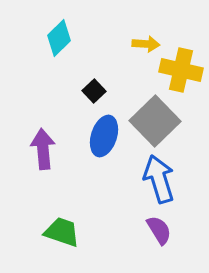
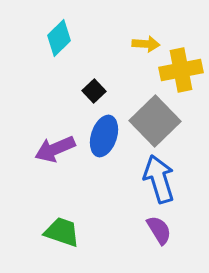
yellow cross: rotated 24 degrees counterclockwise
purple arrow: moved 12 px right; rotated 108 degrees counterclockwise
